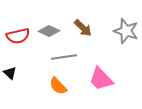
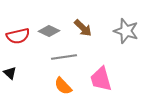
pink trapezoid: rotated 28 degrees clockwise
orange semicircle: moved 5 px right
